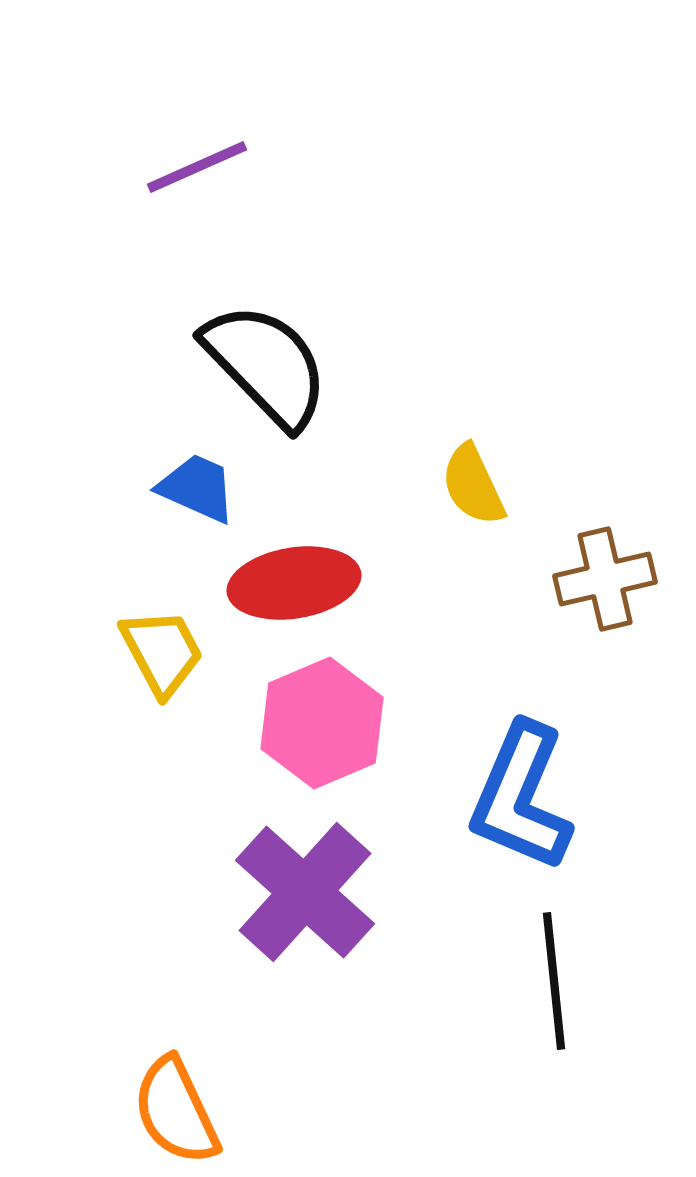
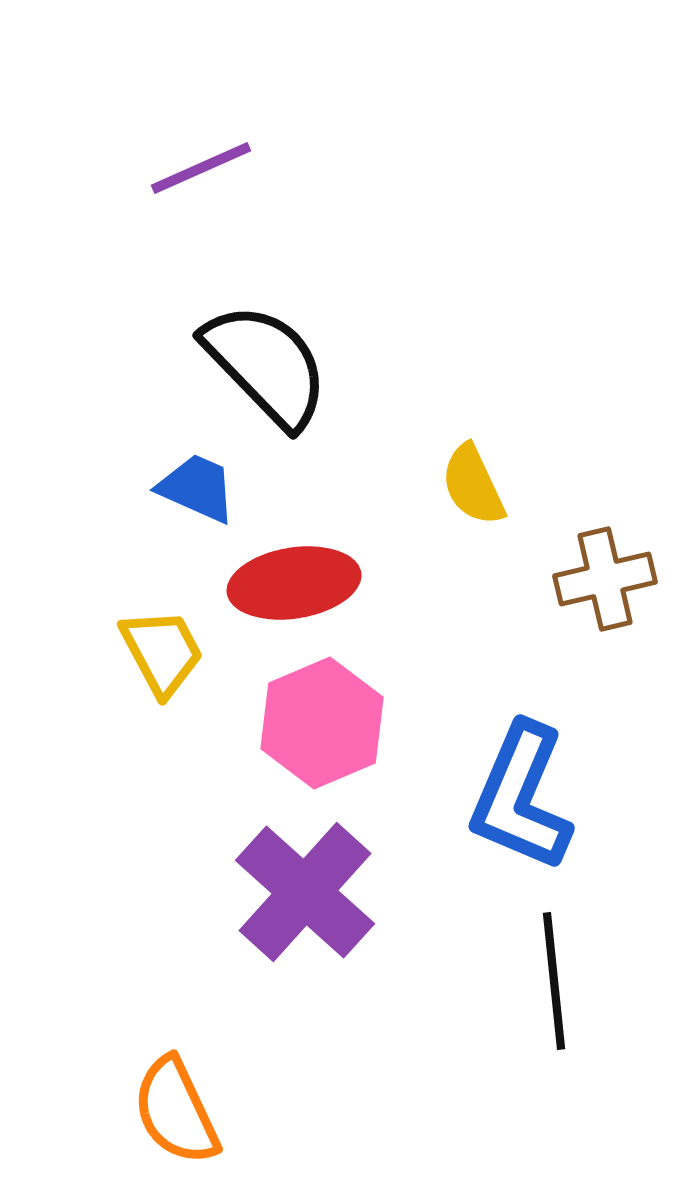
purple line: moved 4 px right, 1 px down
